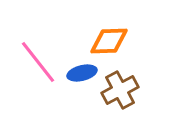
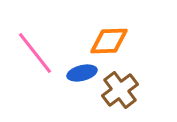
pink line: moved 3 px left, 9 px up
brown cross: rotated 9 degrees counterclockwise
